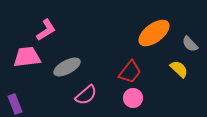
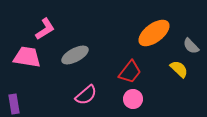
pink L-shape: moved 1 px left, 1 px up
gray semicircle: moved 1 px right, 2 px down
pink trapezoid: rotated 16 degrees clockwise
gray ellipse: moved 8 px right, 12 px up
pink circle: moved 1 px down
purple rectangle: moved 1 px left; rotated 12 degrees clockwise
